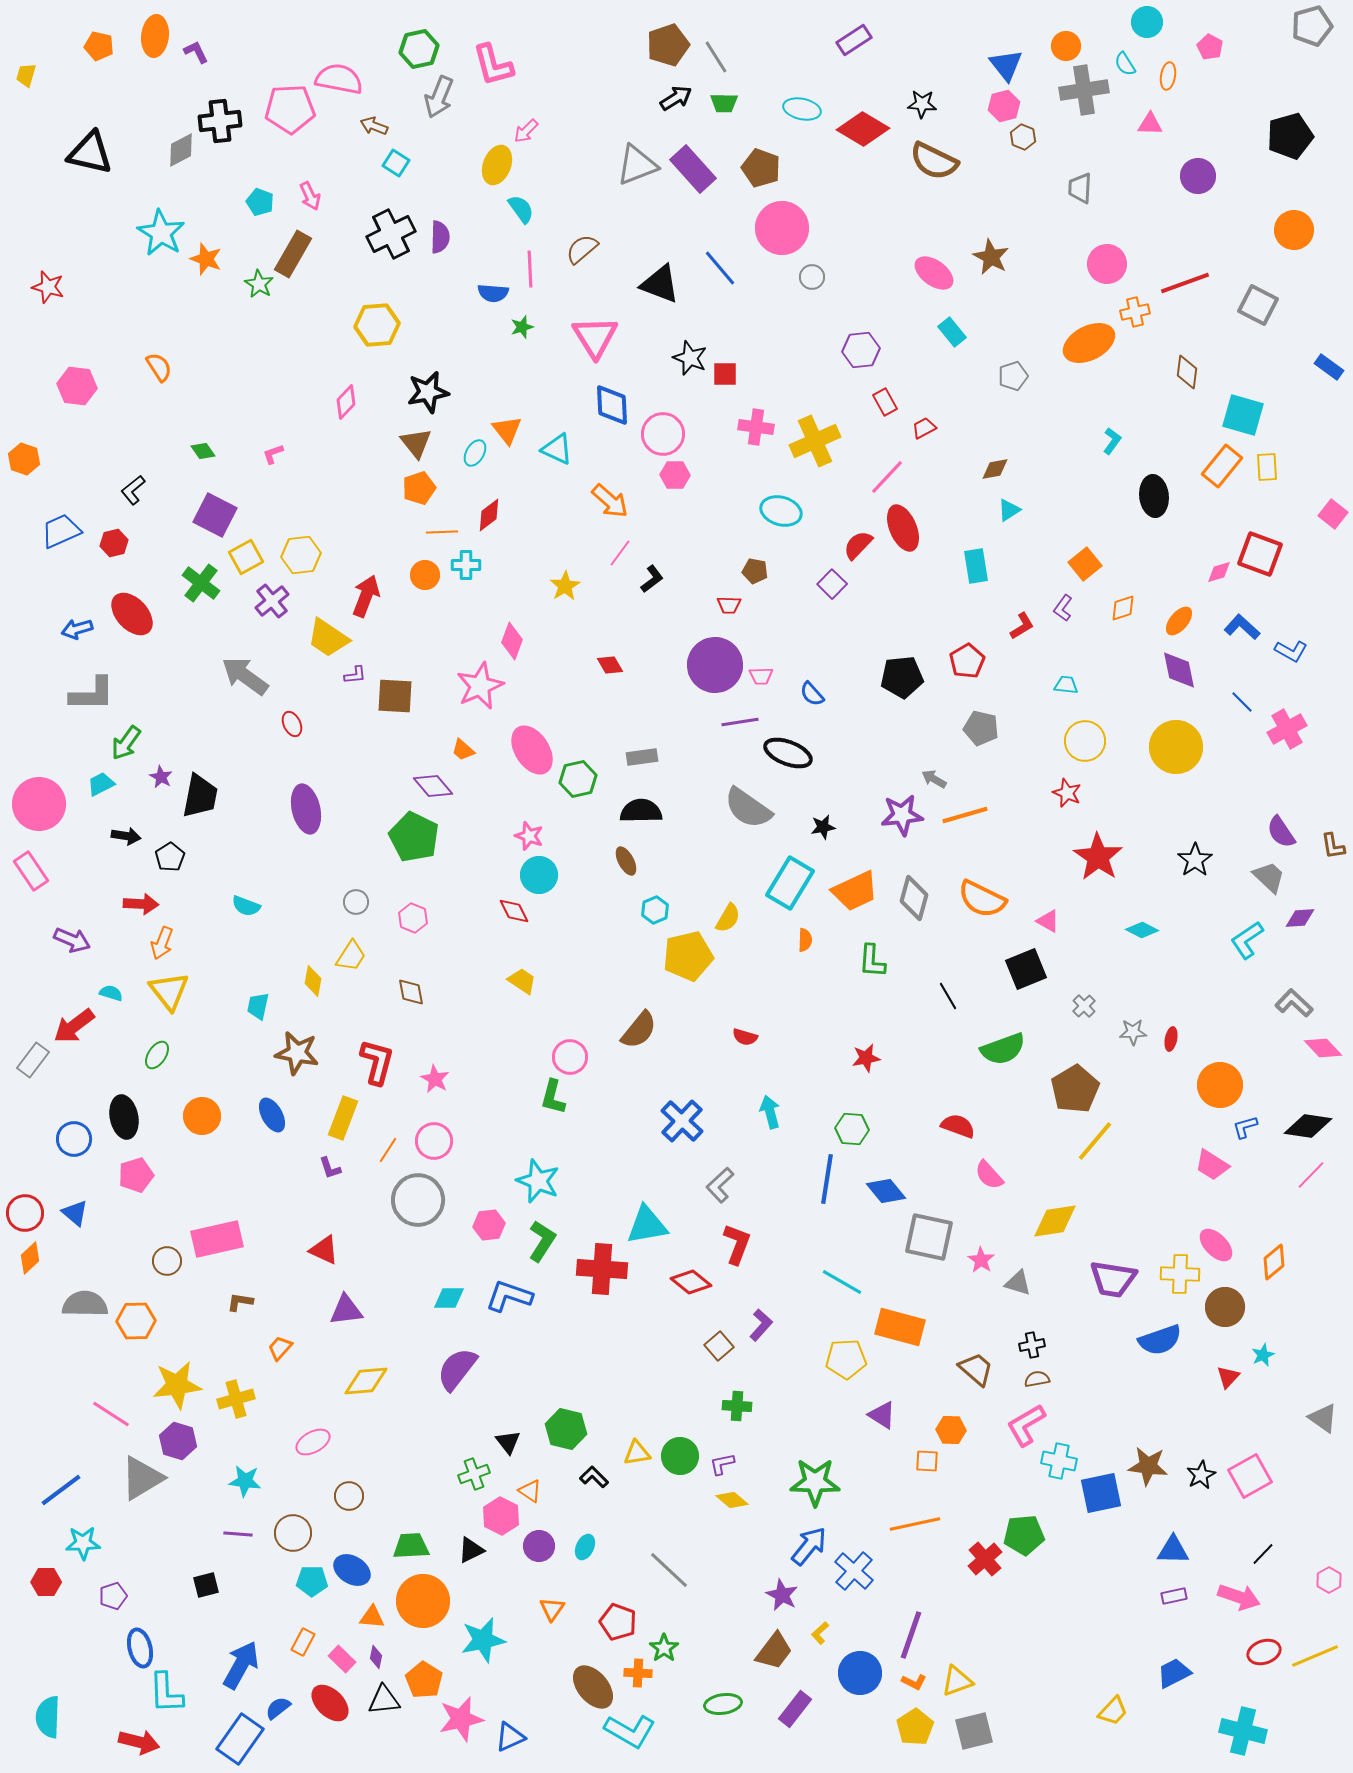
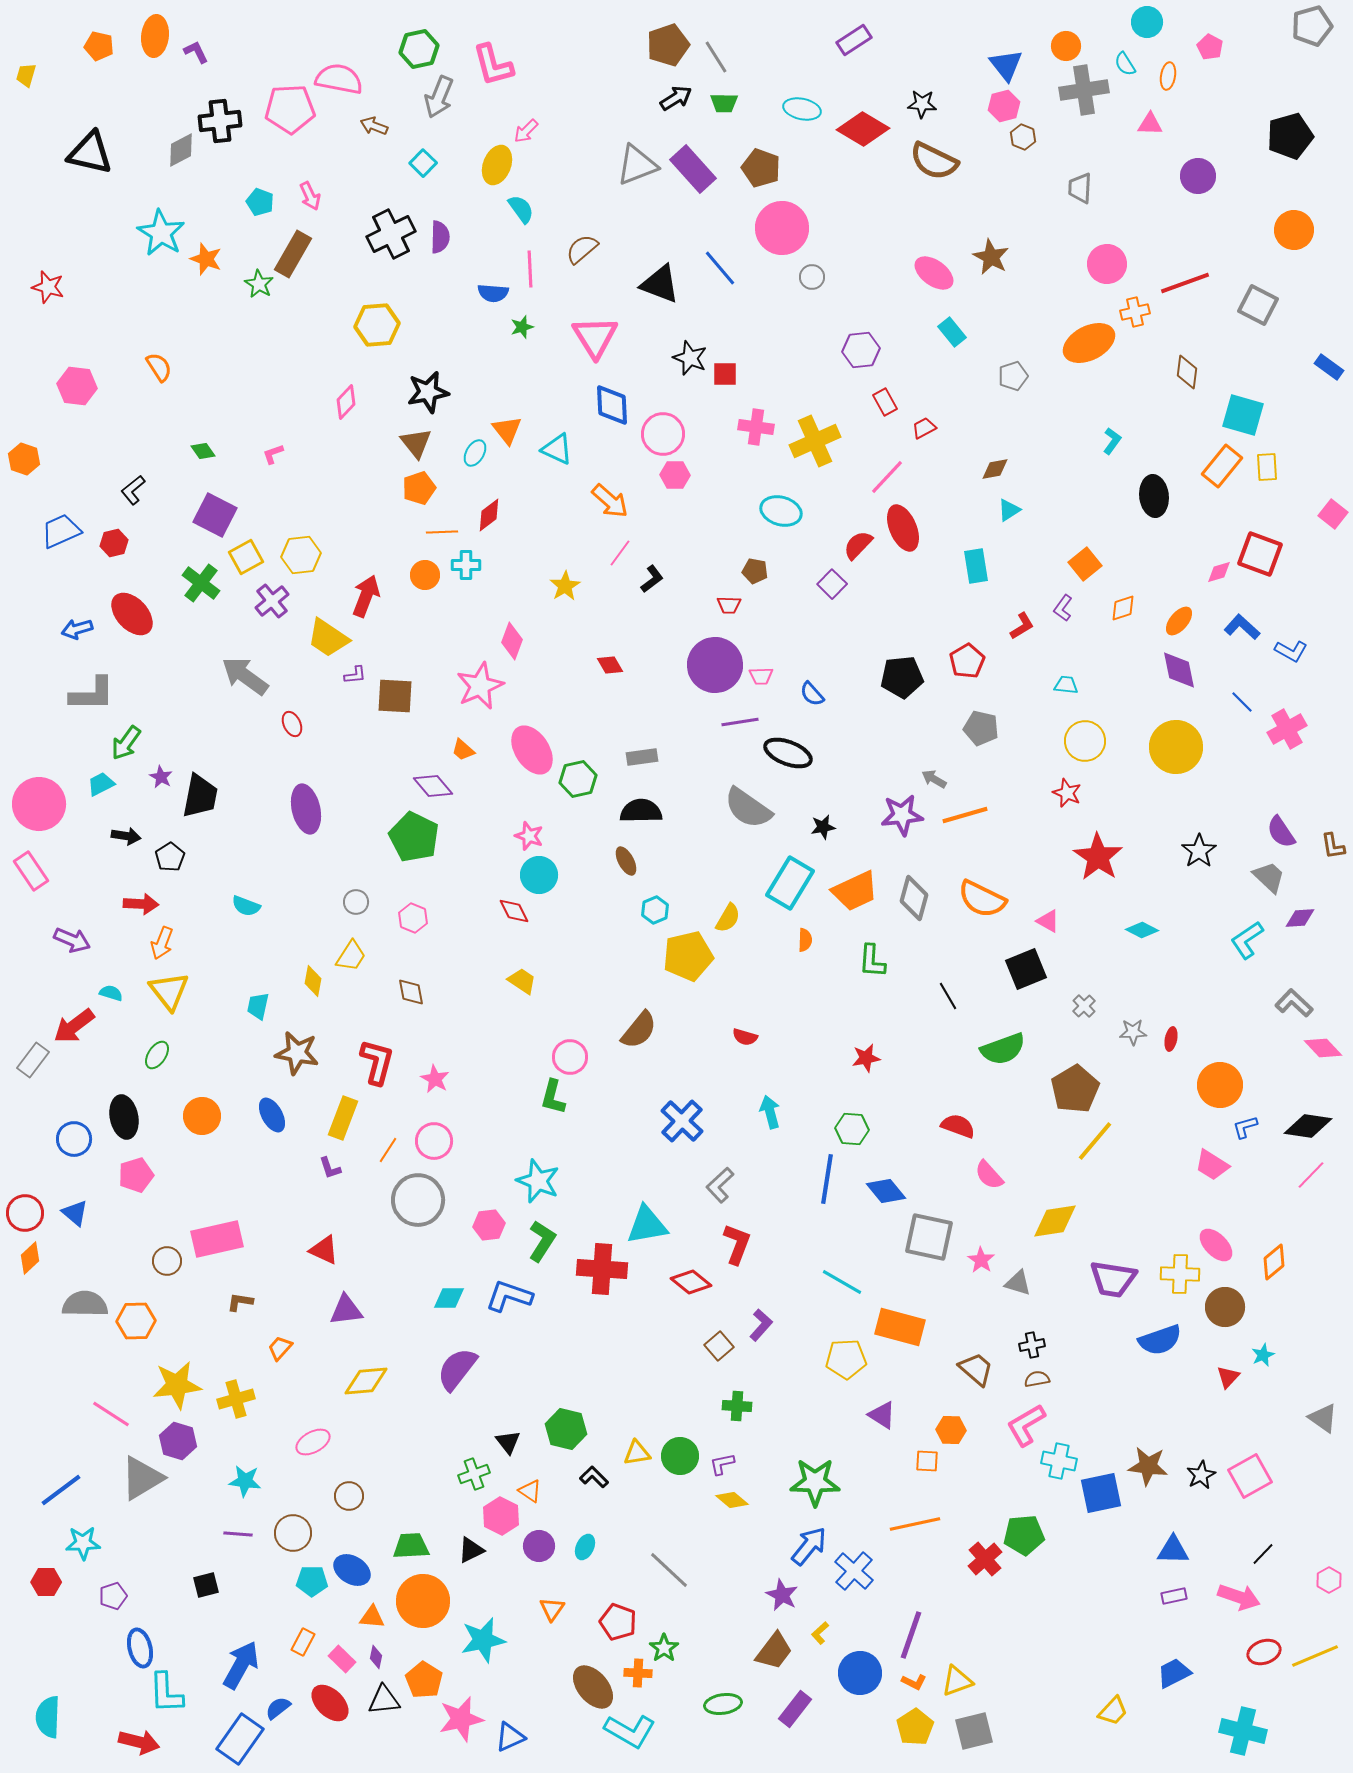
cyan square at (396, 163): moved 27 px right; rotated 12 degrees clockwise
black star at (1195, 860): moved 4 px right, 9 px up
